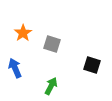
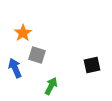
gray square: moved 15 px left, 11 px down
black square: rotated 30 degrees counterclockwise
